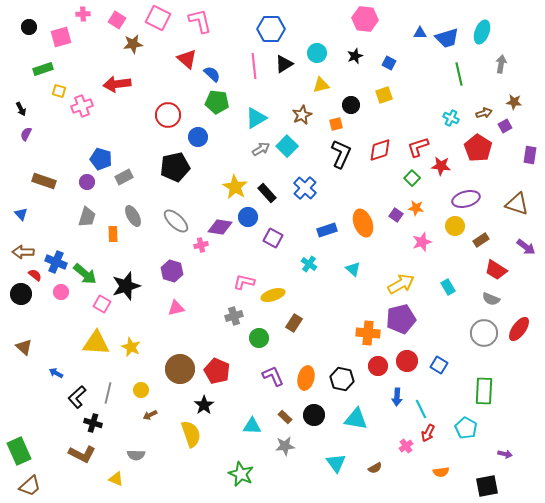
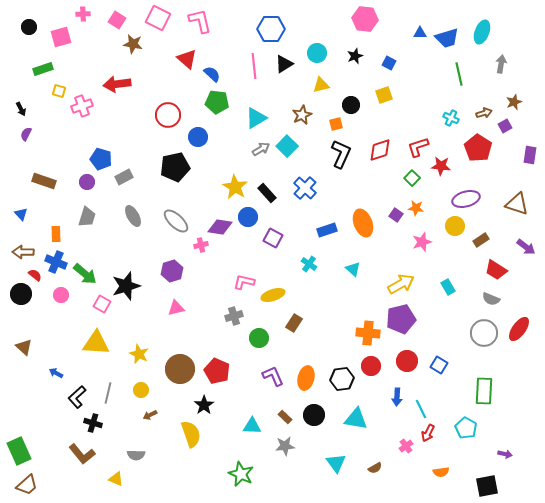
brown star at (133, 44): rotated 18 degrees clockwise
brown star at (514, 102): rotated 28 degrees counterclockwise
orange rectangle at (113, 234): moved 57 px left
purple hexagon at (172, 271): rotated 25 degrees clockwise
pink circle at (61, 292): moved 3 px down
yellow star at (131, 347): moved 8 px right, 7 px down
red circle at (378, 366): moved 7 px left
black hexagon at (342, 379): rotated 20 degrees counterclockwise
brown L-shape at (82, 454): rotated 24 degrees clockwise
brown trapezoid at (30, 486): moved 3 px left, 1 px up
